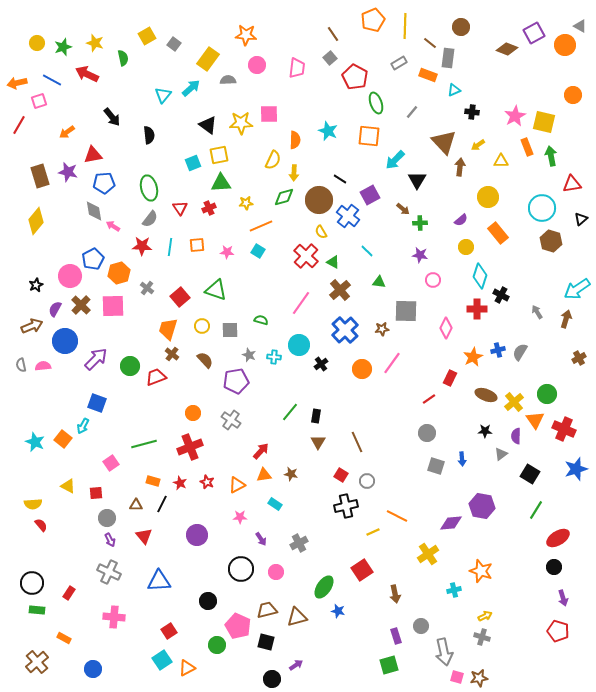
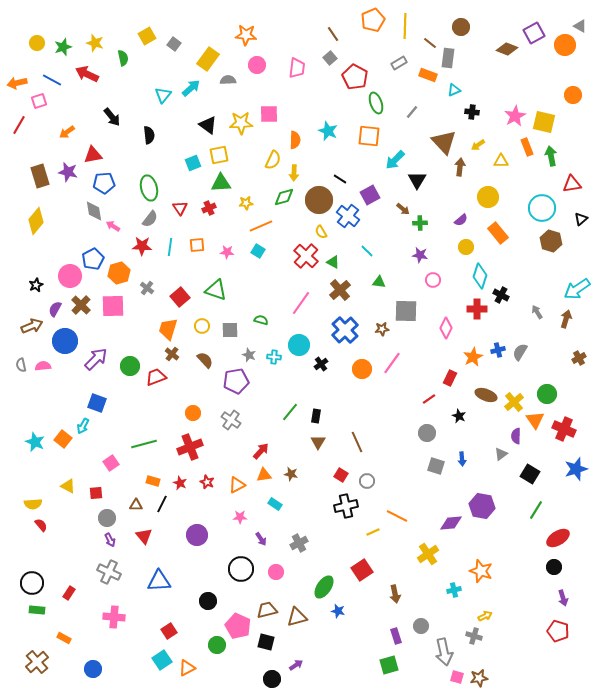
black star at (485, 431): moved 26 px left, 15 px up; rotated 24 degrees clockwise
gray cross at (482, 637): moved 8 px left, 1 px up
